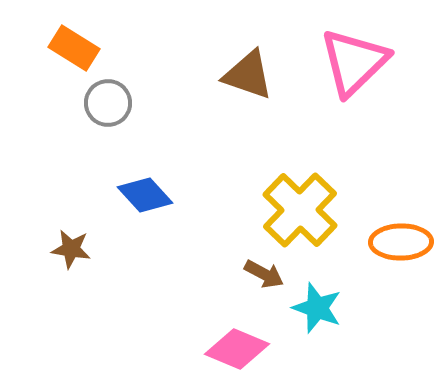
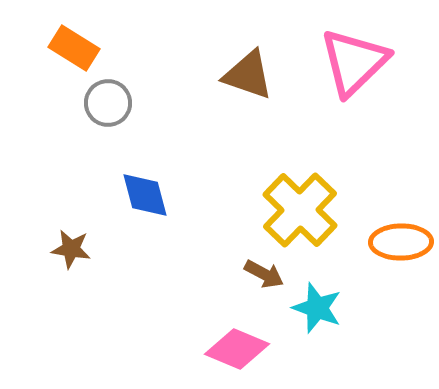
blue diamond: rotated 28 degrees clockwise
